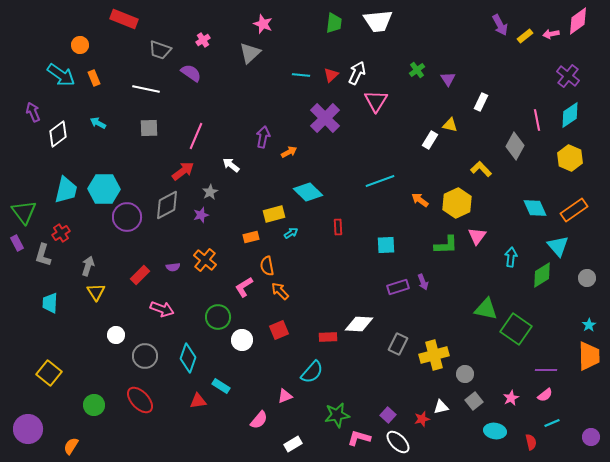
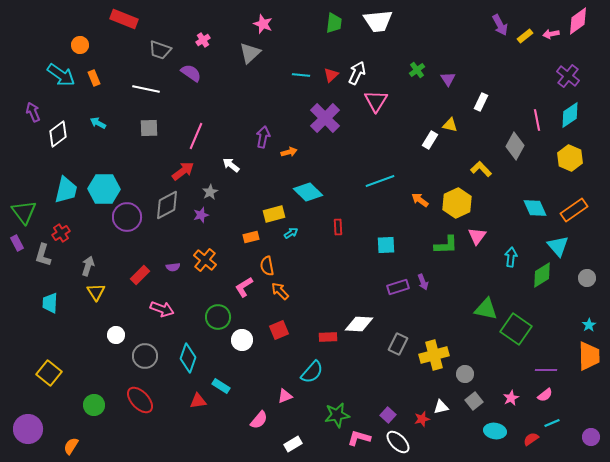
orange arrow at (289, 152): rotated 14 degrees clockwise
red semicircle at (531, 442): moved 3 px up; rotated 112 degrees counterclockwise
